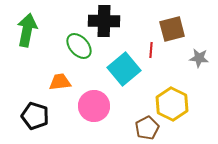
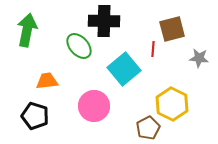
red line: moved 2 px right, 1 px up
orange trapezoid: moved 13 px left, 1 px up
brown pentagon: moved 1 px right
